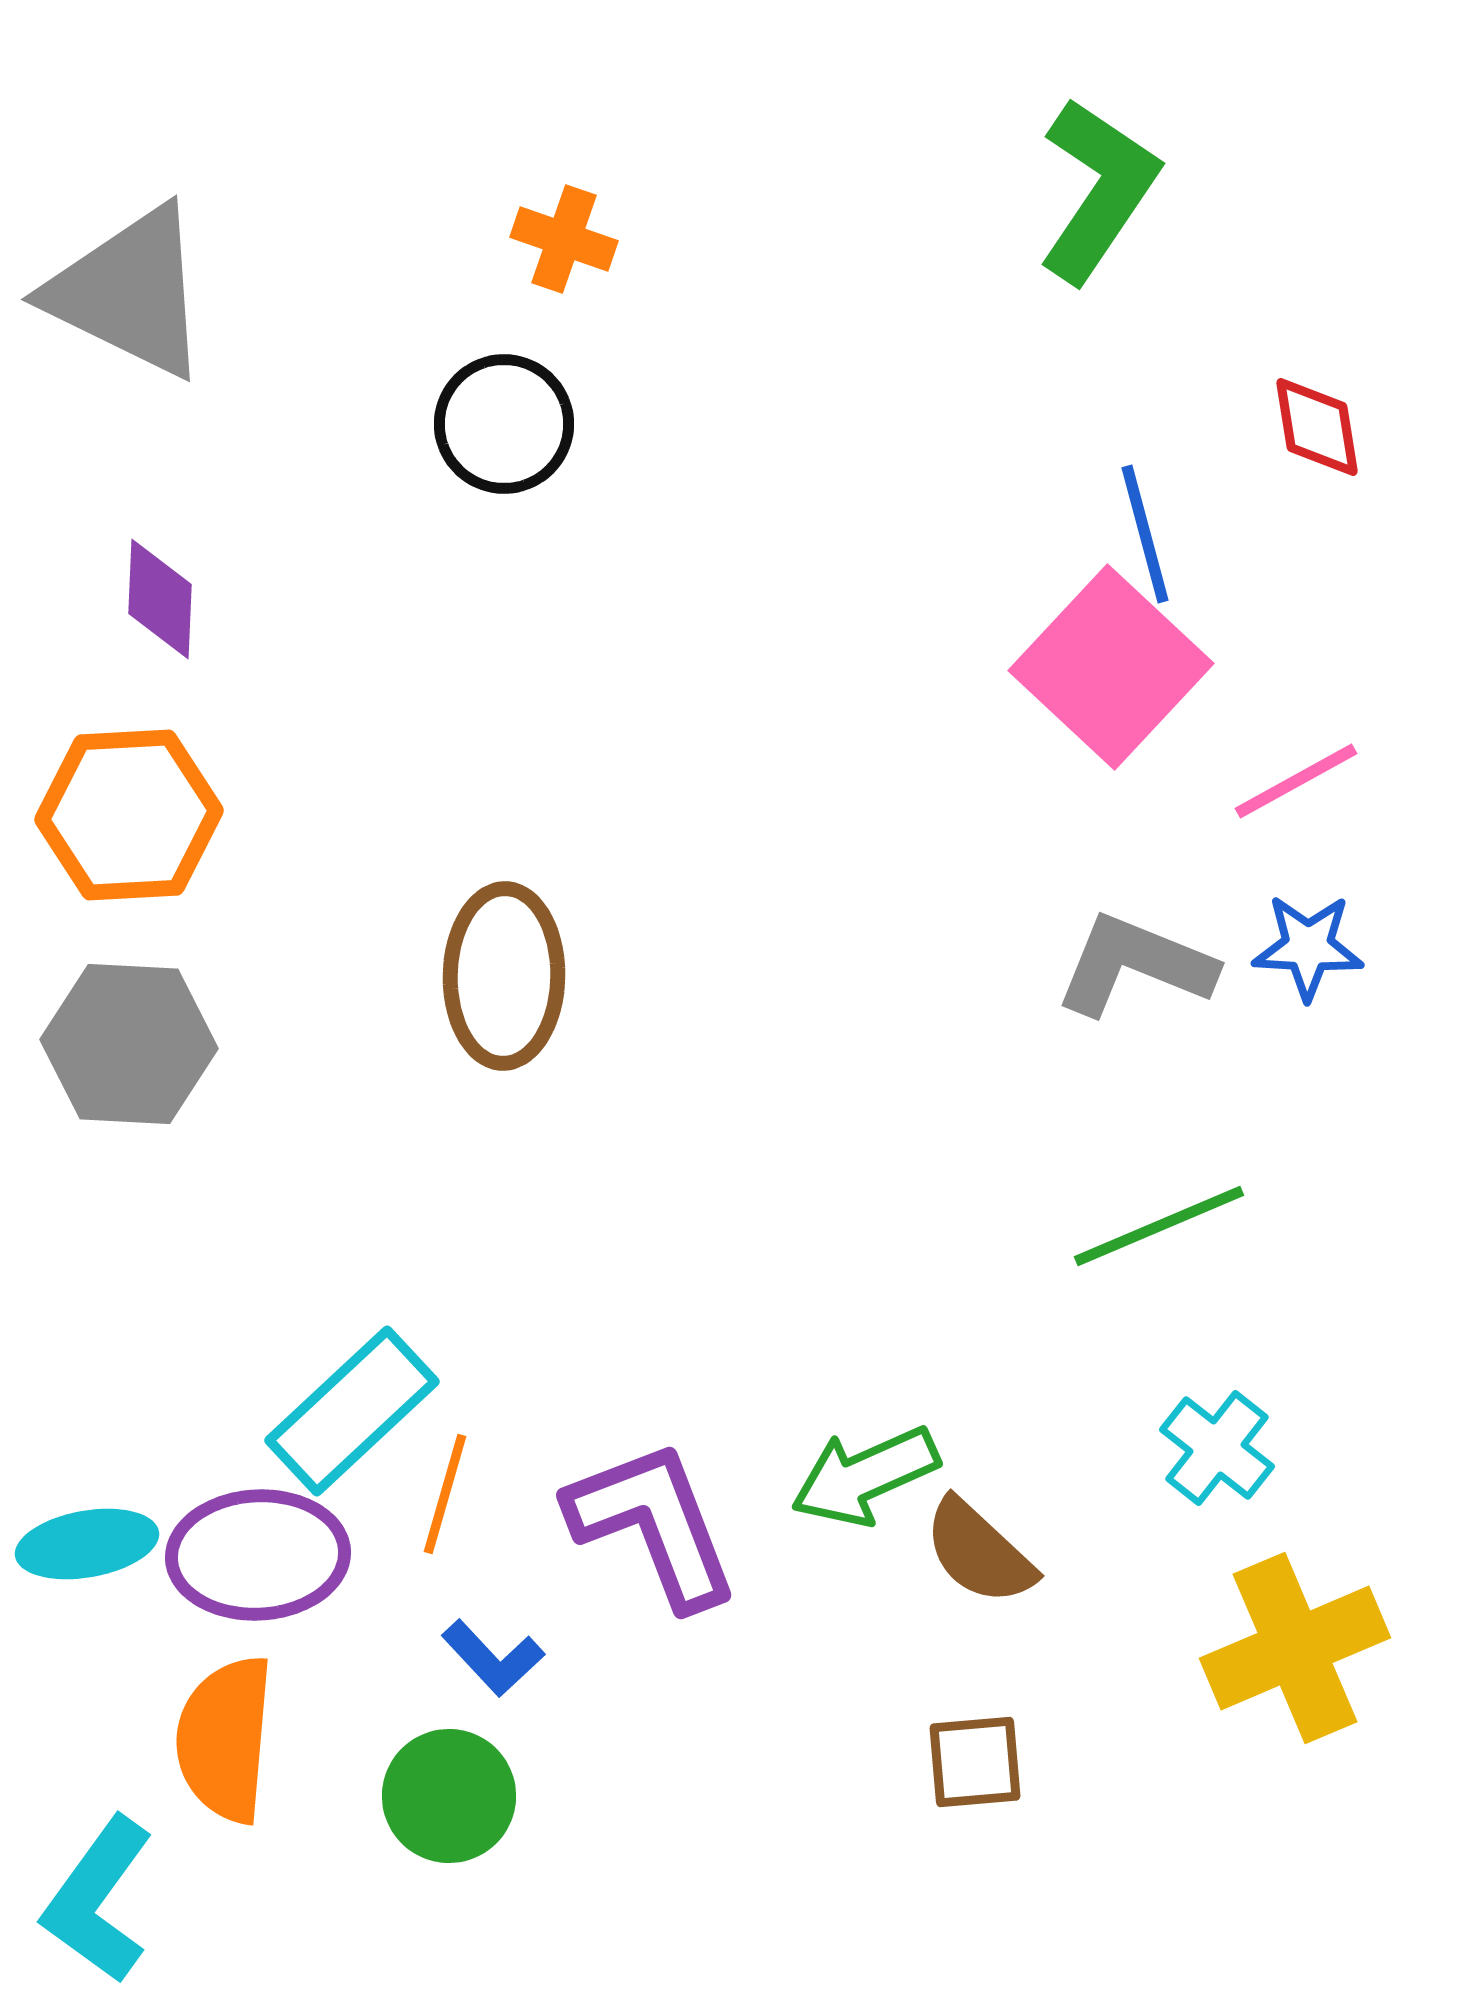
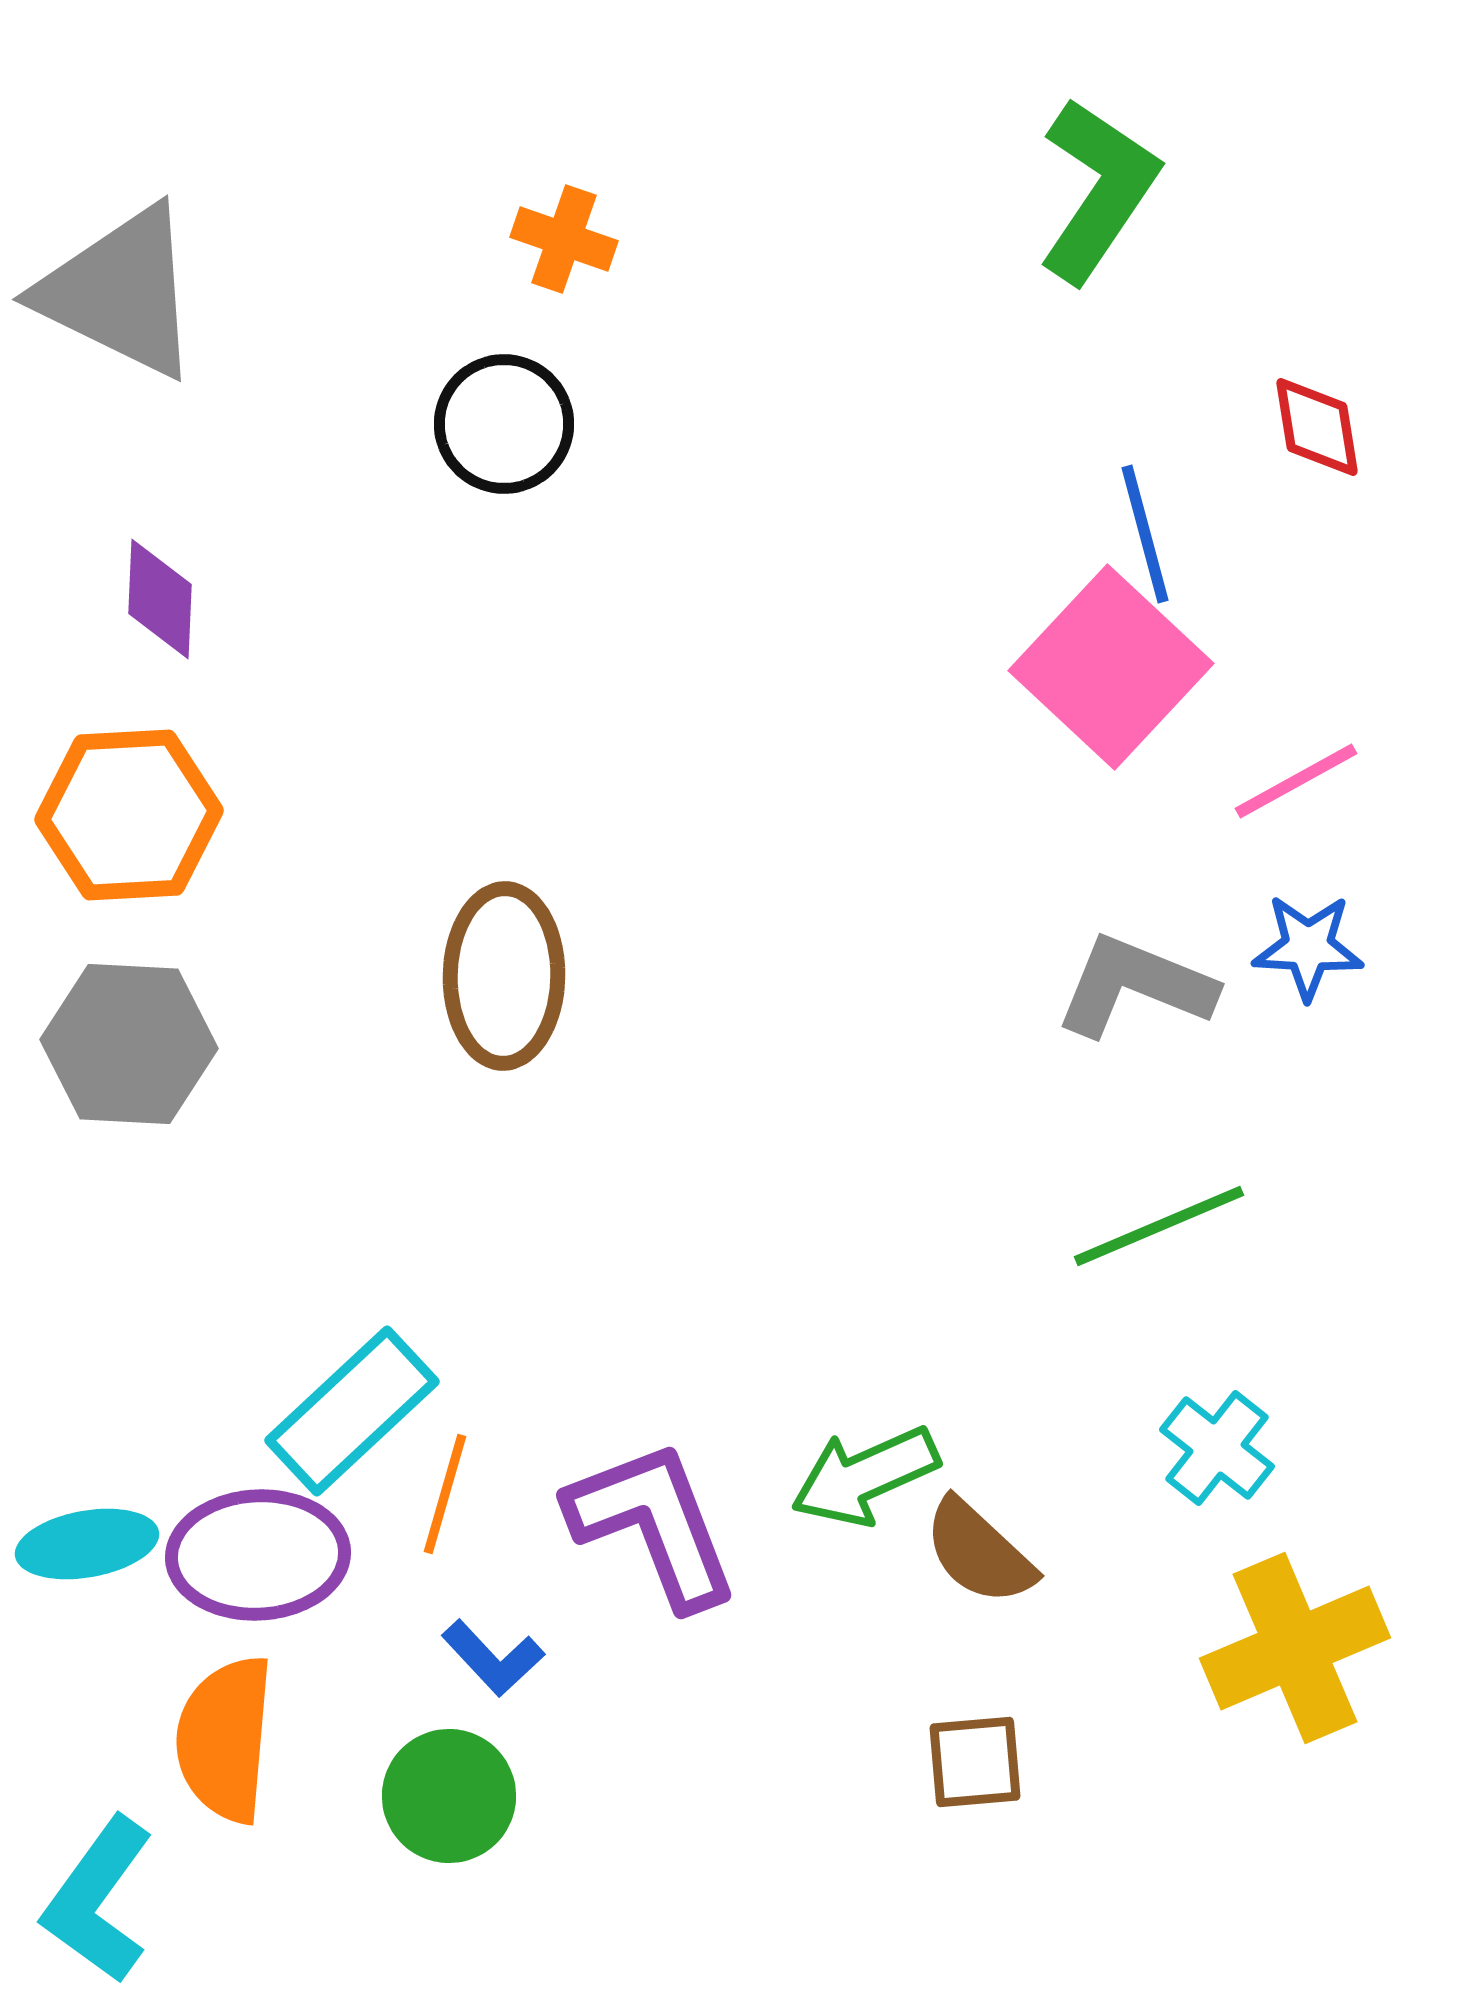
gray triangle: moved 9 px left
gray L-shape: moved 21 px down
